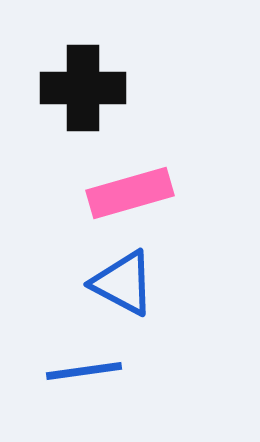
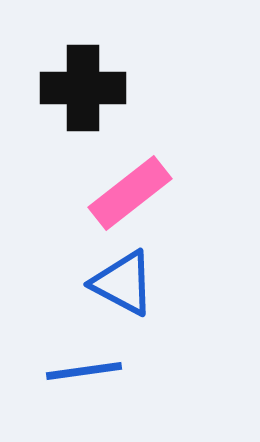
pink rectangle: rotated 22 degrees counterclockwise
